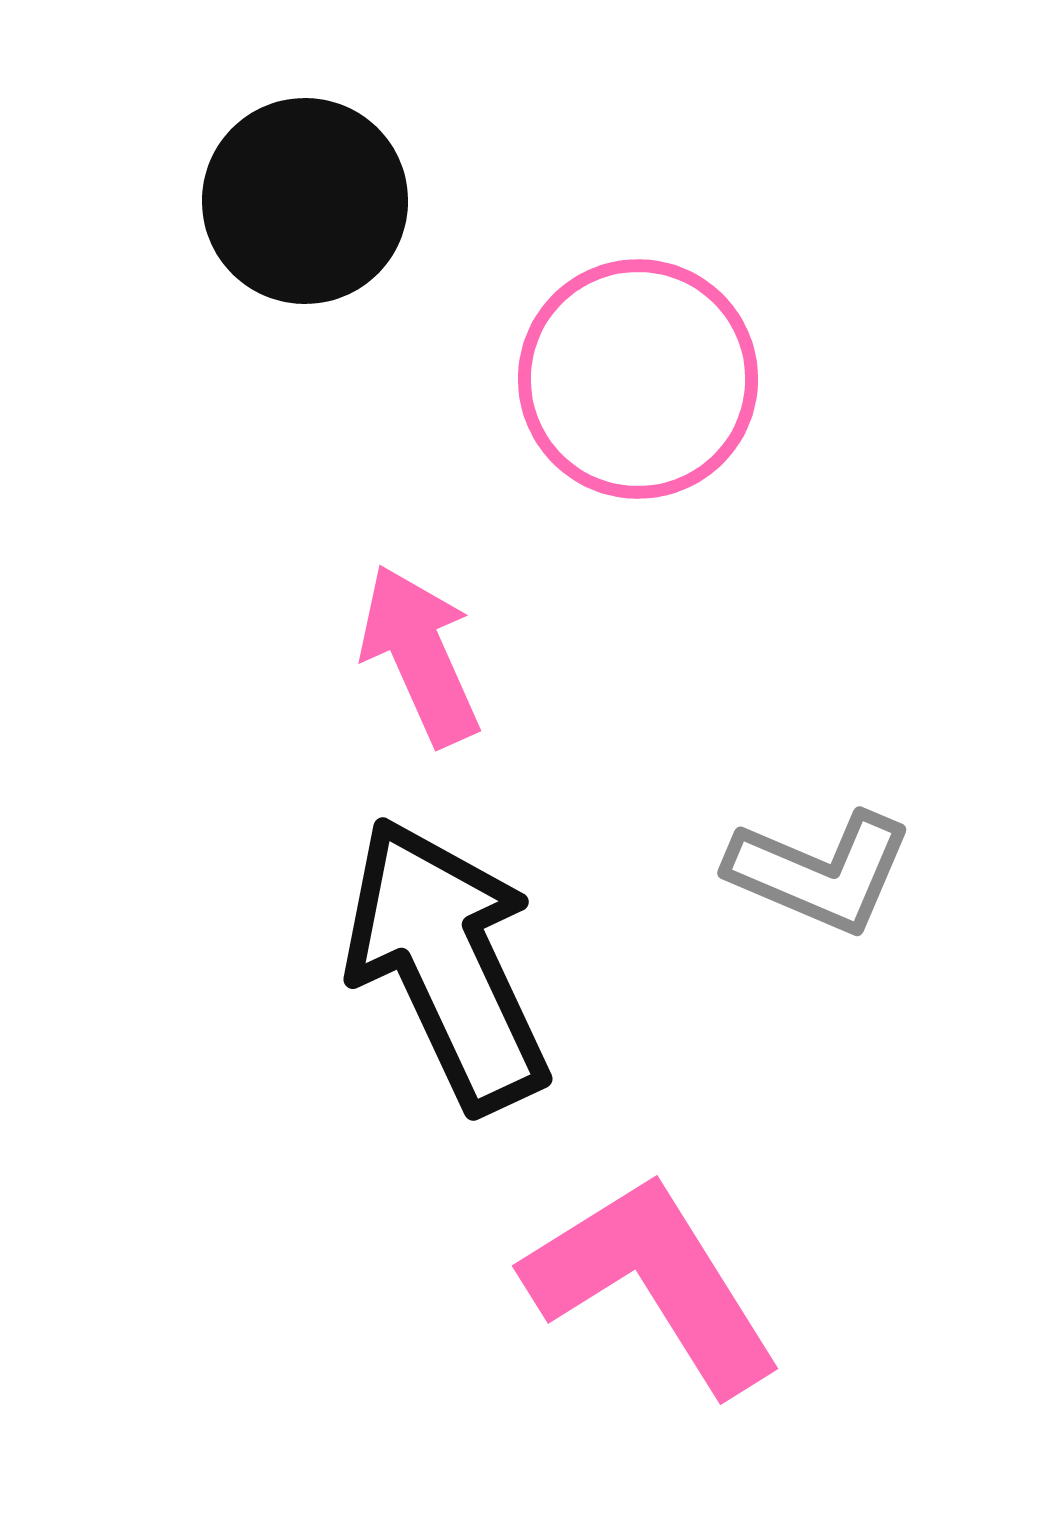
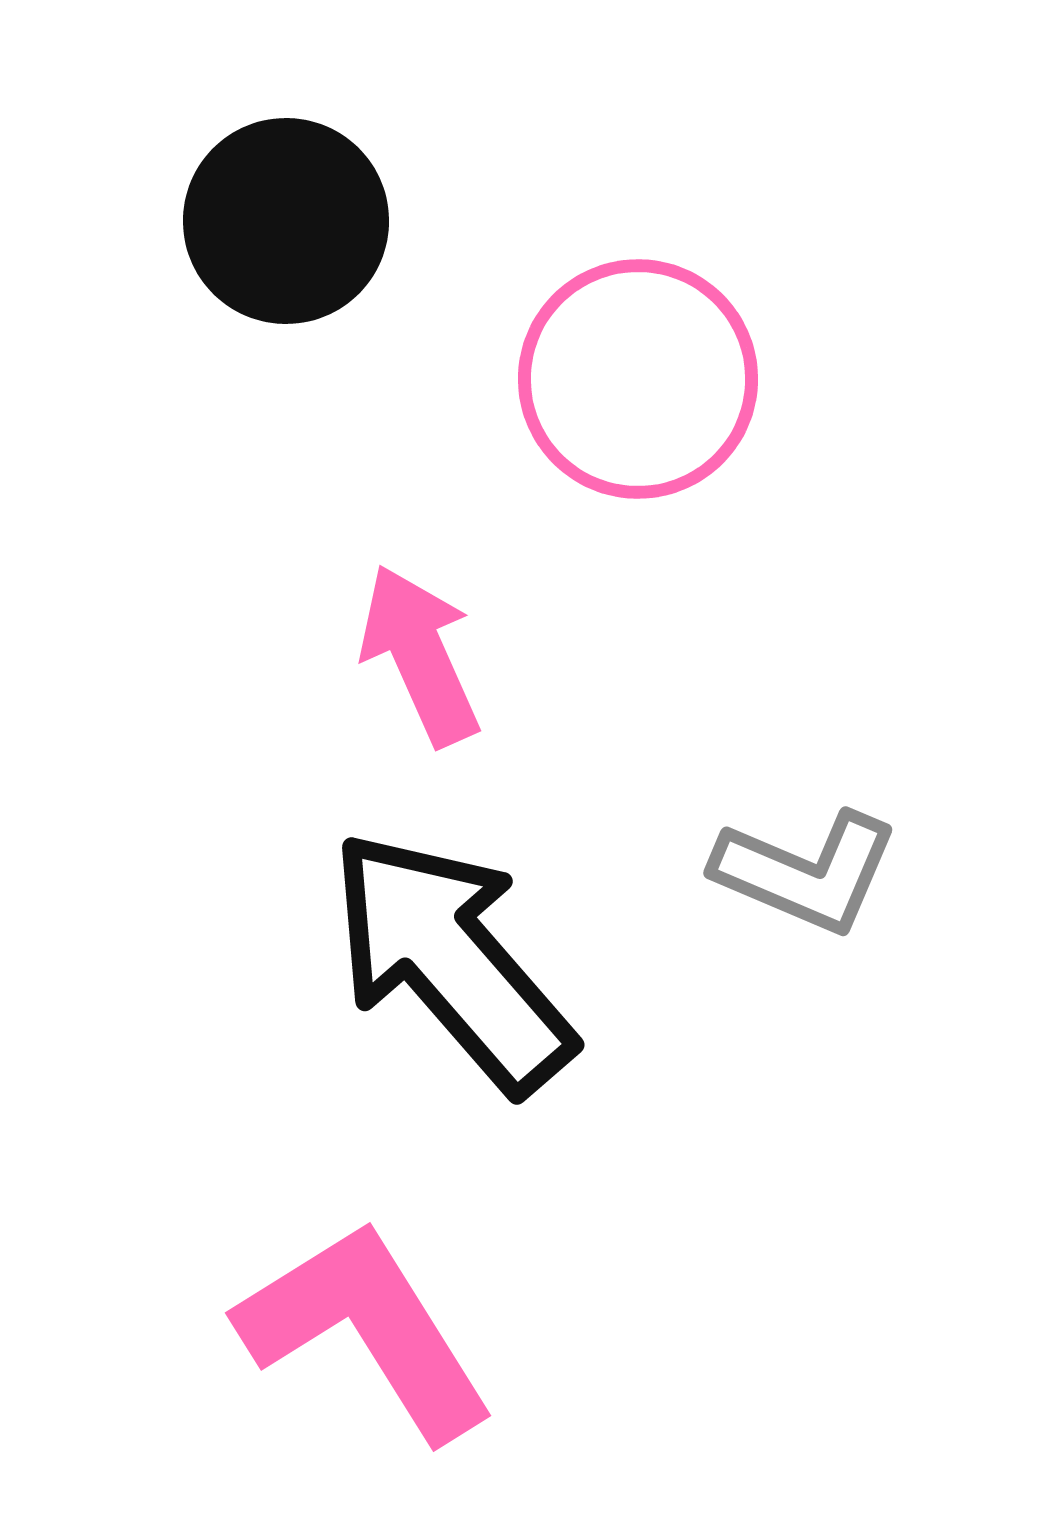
black circle: moved 19 px left, 20 px down
gray L-shape: moved 14 px left
black arrow: moved 4 px right, 3 px up; rotated 16 degrees counterclockwise
pink L-shape: moved 287 px left, 47 px down
